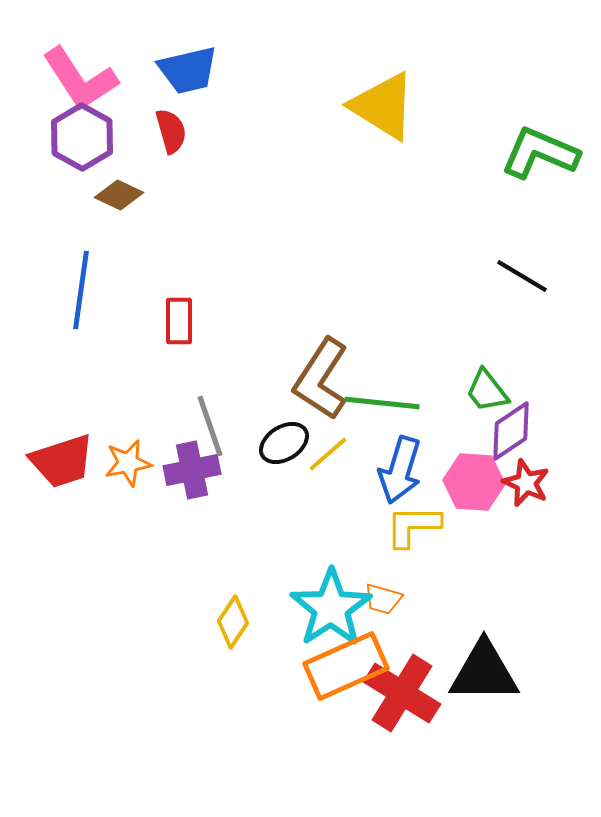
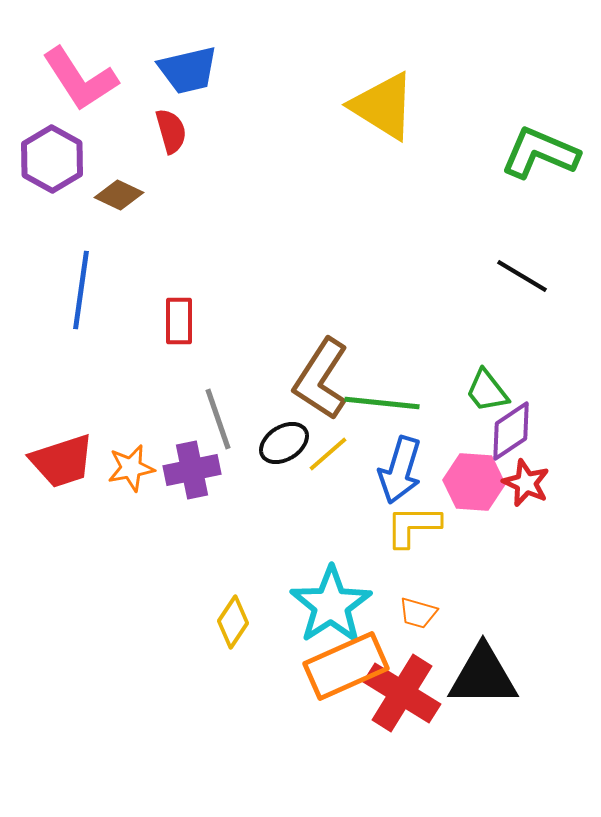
purple hexagon: moved 30 px left, 22 px down
gray line: moved 8 px right, 7 px up
orange star: moved 3 px right, 5 px down
orange trapezoid: moved 35 px right, 14 px down
cyan star: moved 3 px up
black triangle: moved 1 px left, 4 px down
